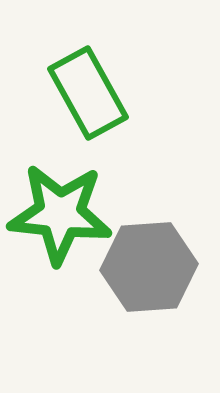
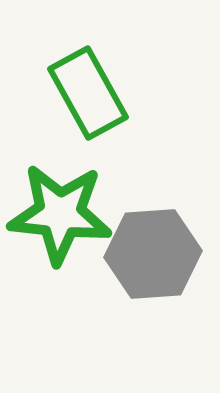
gray hexagon: moved 4 px right, 13 px up
